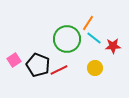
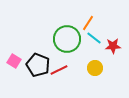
pink square: moved 1 px down; rotated 24 degrees counterclockwise
